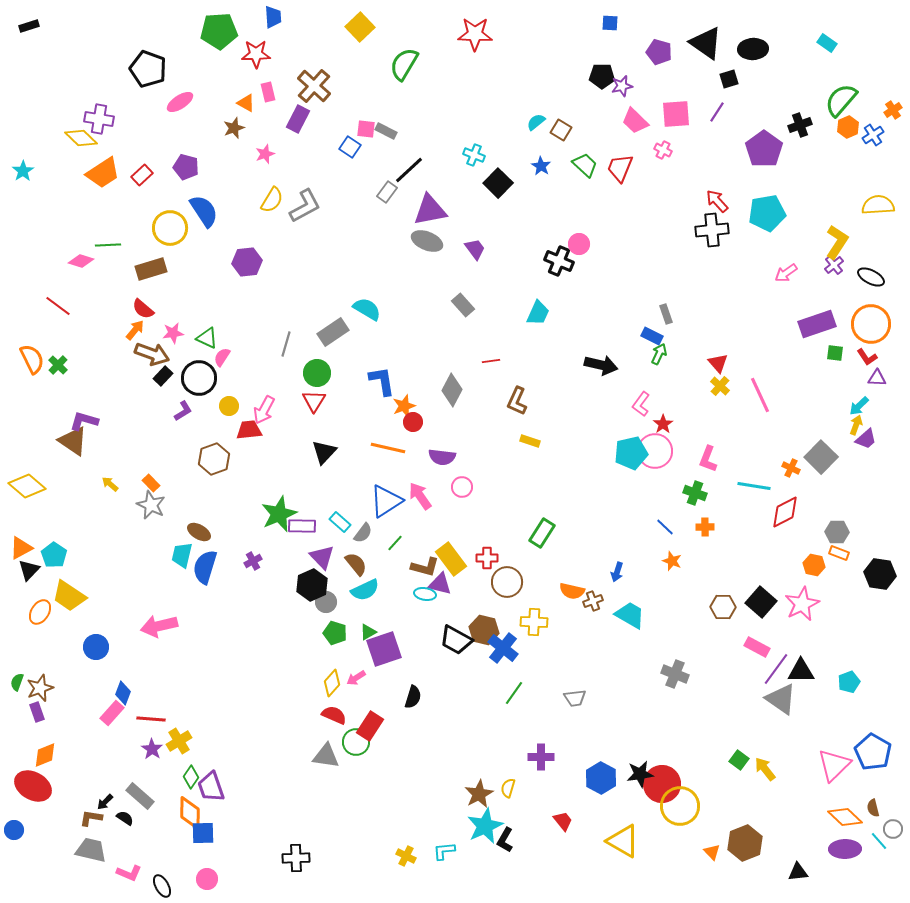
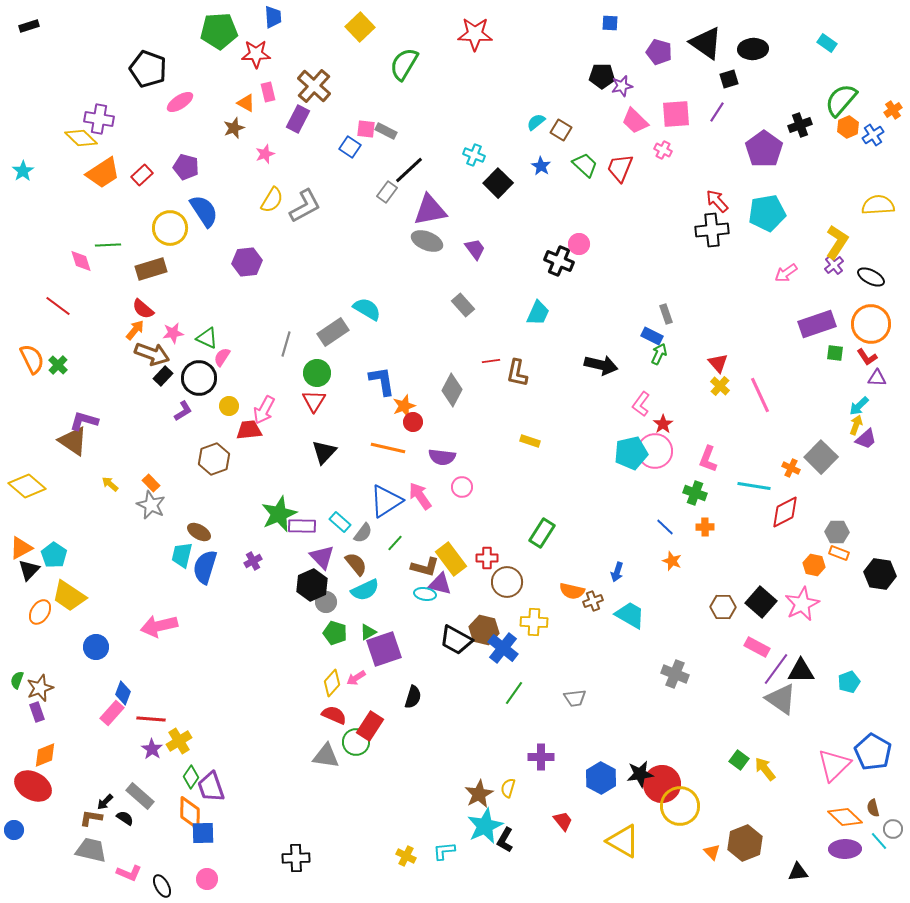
pink diamond at (81, 261): rotated 55 degrees clockwise
brown L-shape at (517, 401): moved 28 px up; rotated 12 degrees counterclockwise
green semicircle at (17, 682): moved 2 px up
